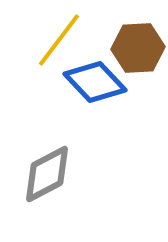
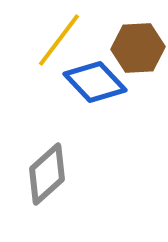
gray diamond: rotated 14 degrees counterclockwise
